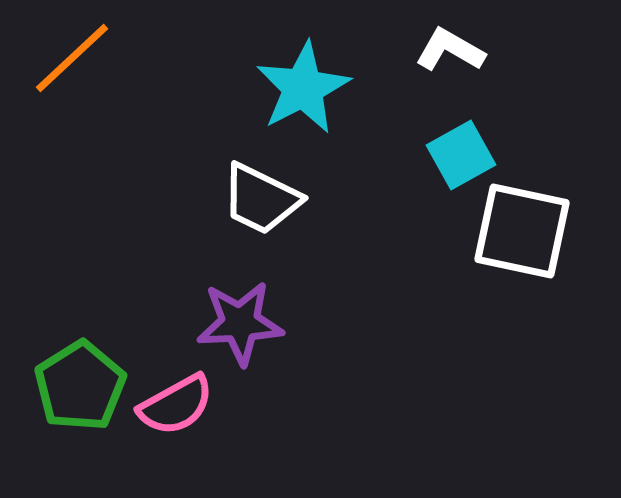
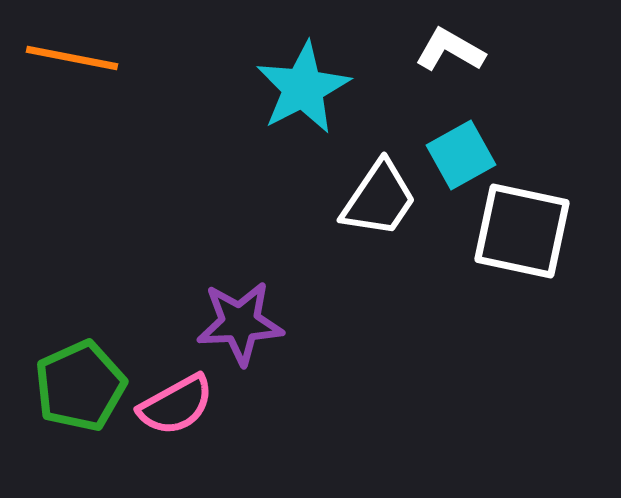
orange line: rotated 54 degrees clockwise
white trapezoid: moved 118 px right; rotated 82 degrees counterclockwise
green pentagon: rotated 8 degrees clockwise
